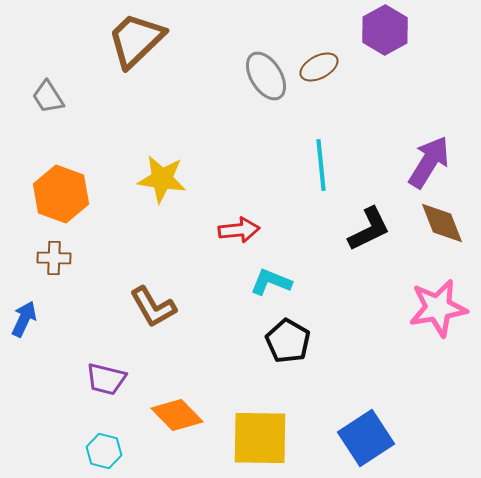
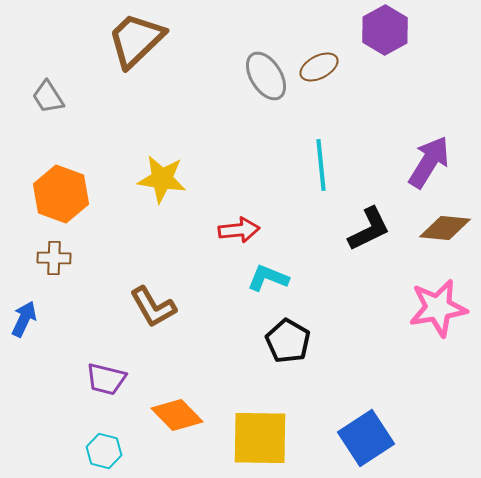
brown diamond: moved 3 px right, 5 px down; rotated 63 degrees counterclockwise
cyan L-shape: moved 3 px left, 4 px up
